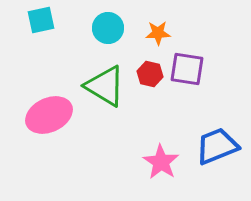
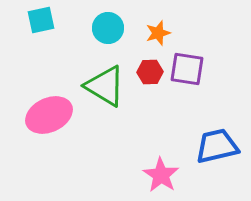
orange star: rotated 15 degrees counterclockwise
red hexagon: moved 2 px up; rotated 15 degrees counterclockwise
blue trapezoid: rotated 9 degrees clockwise
pink star: moved 13 px down
